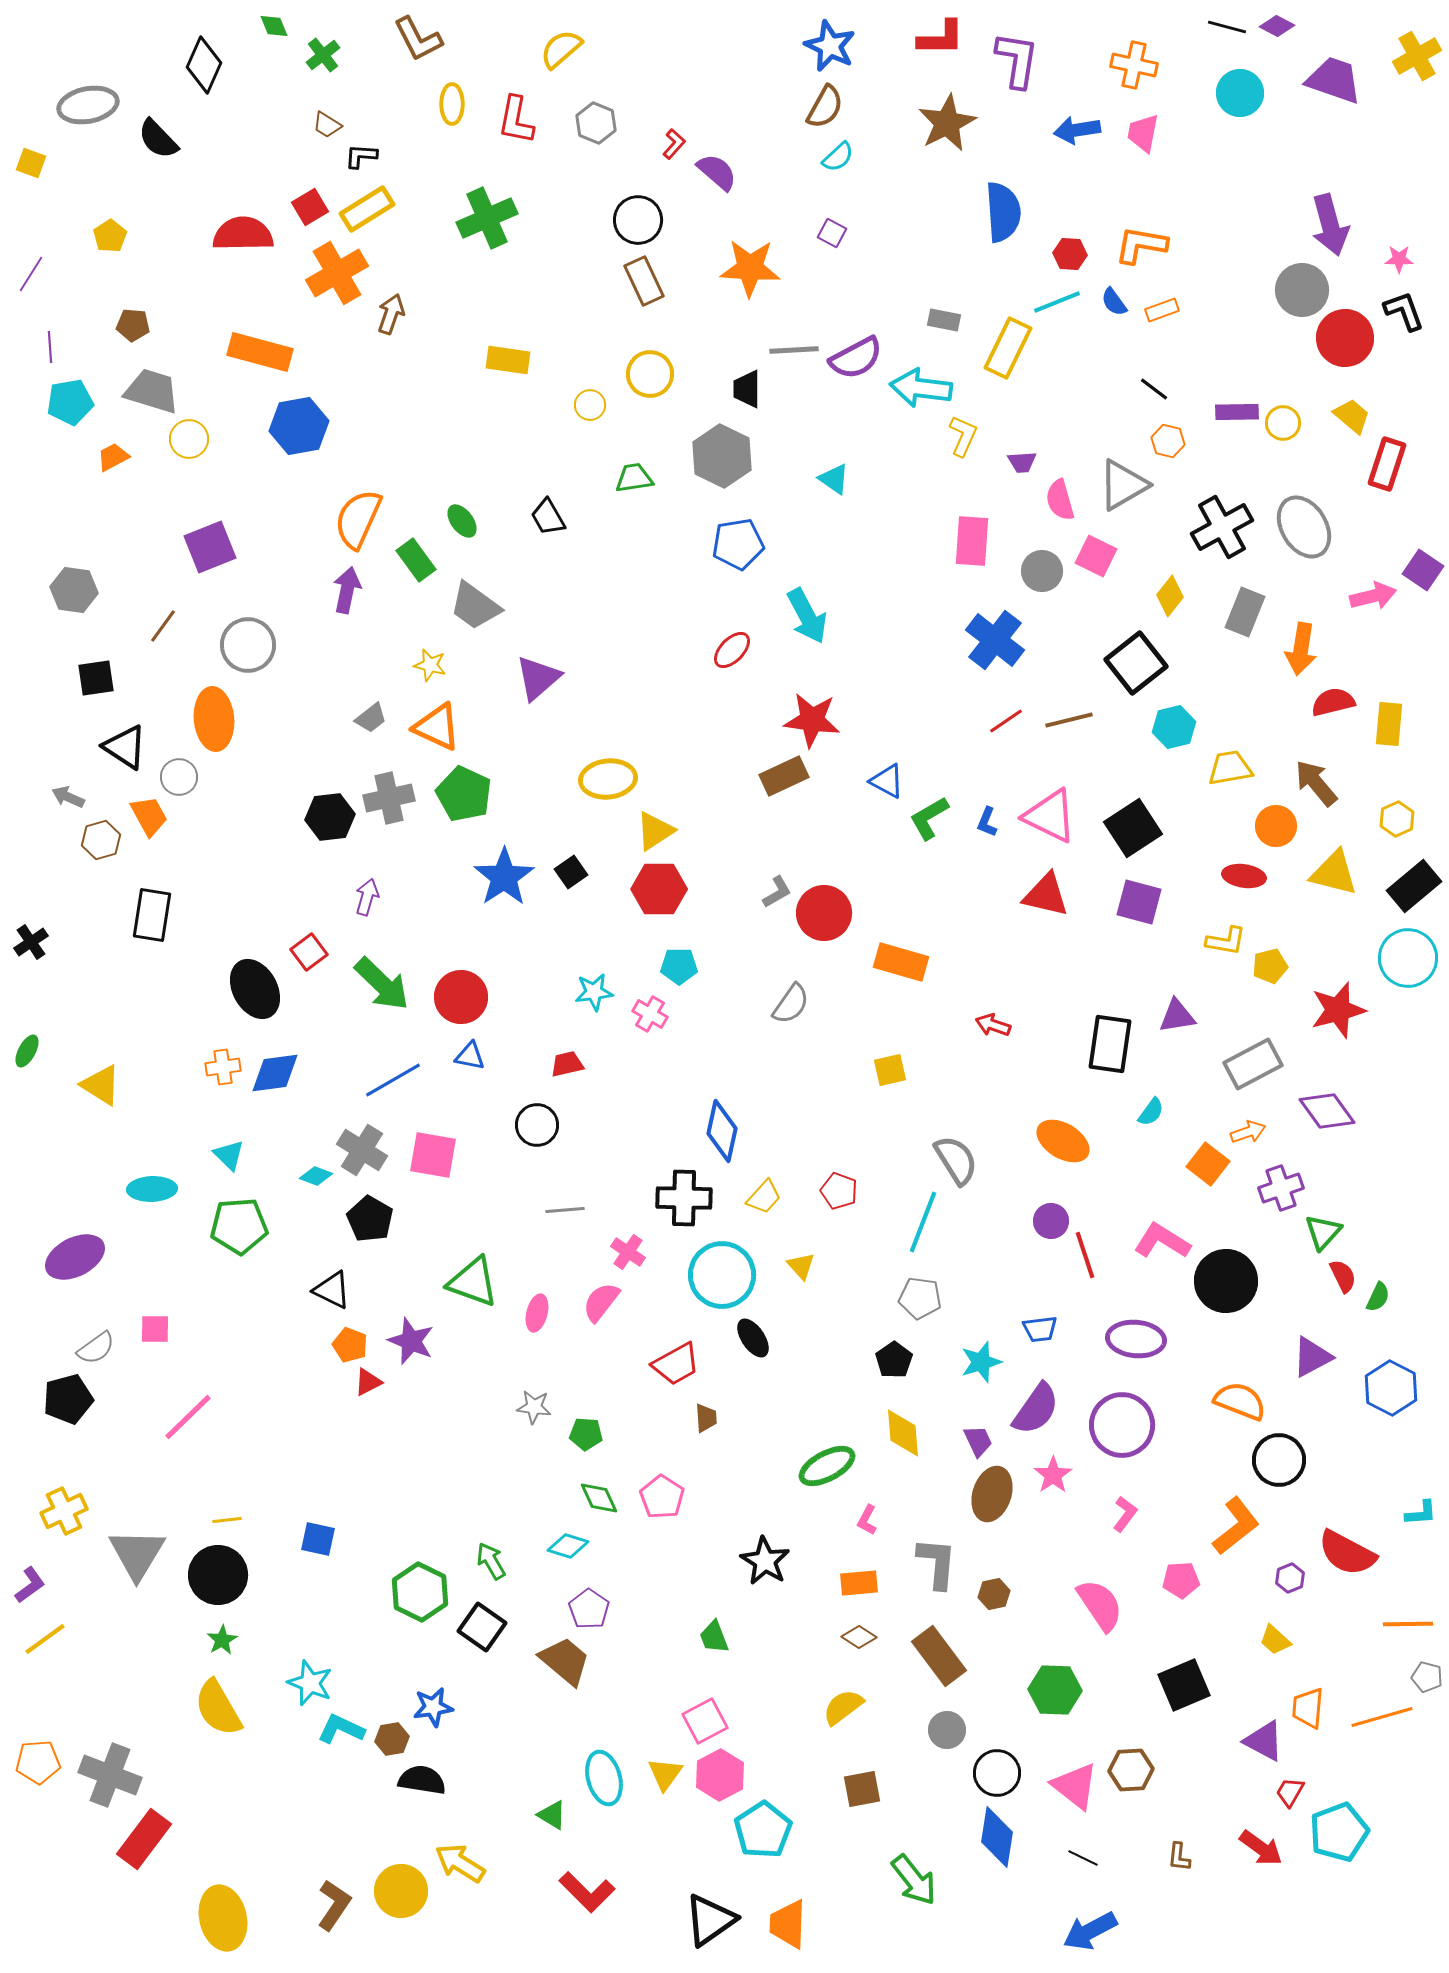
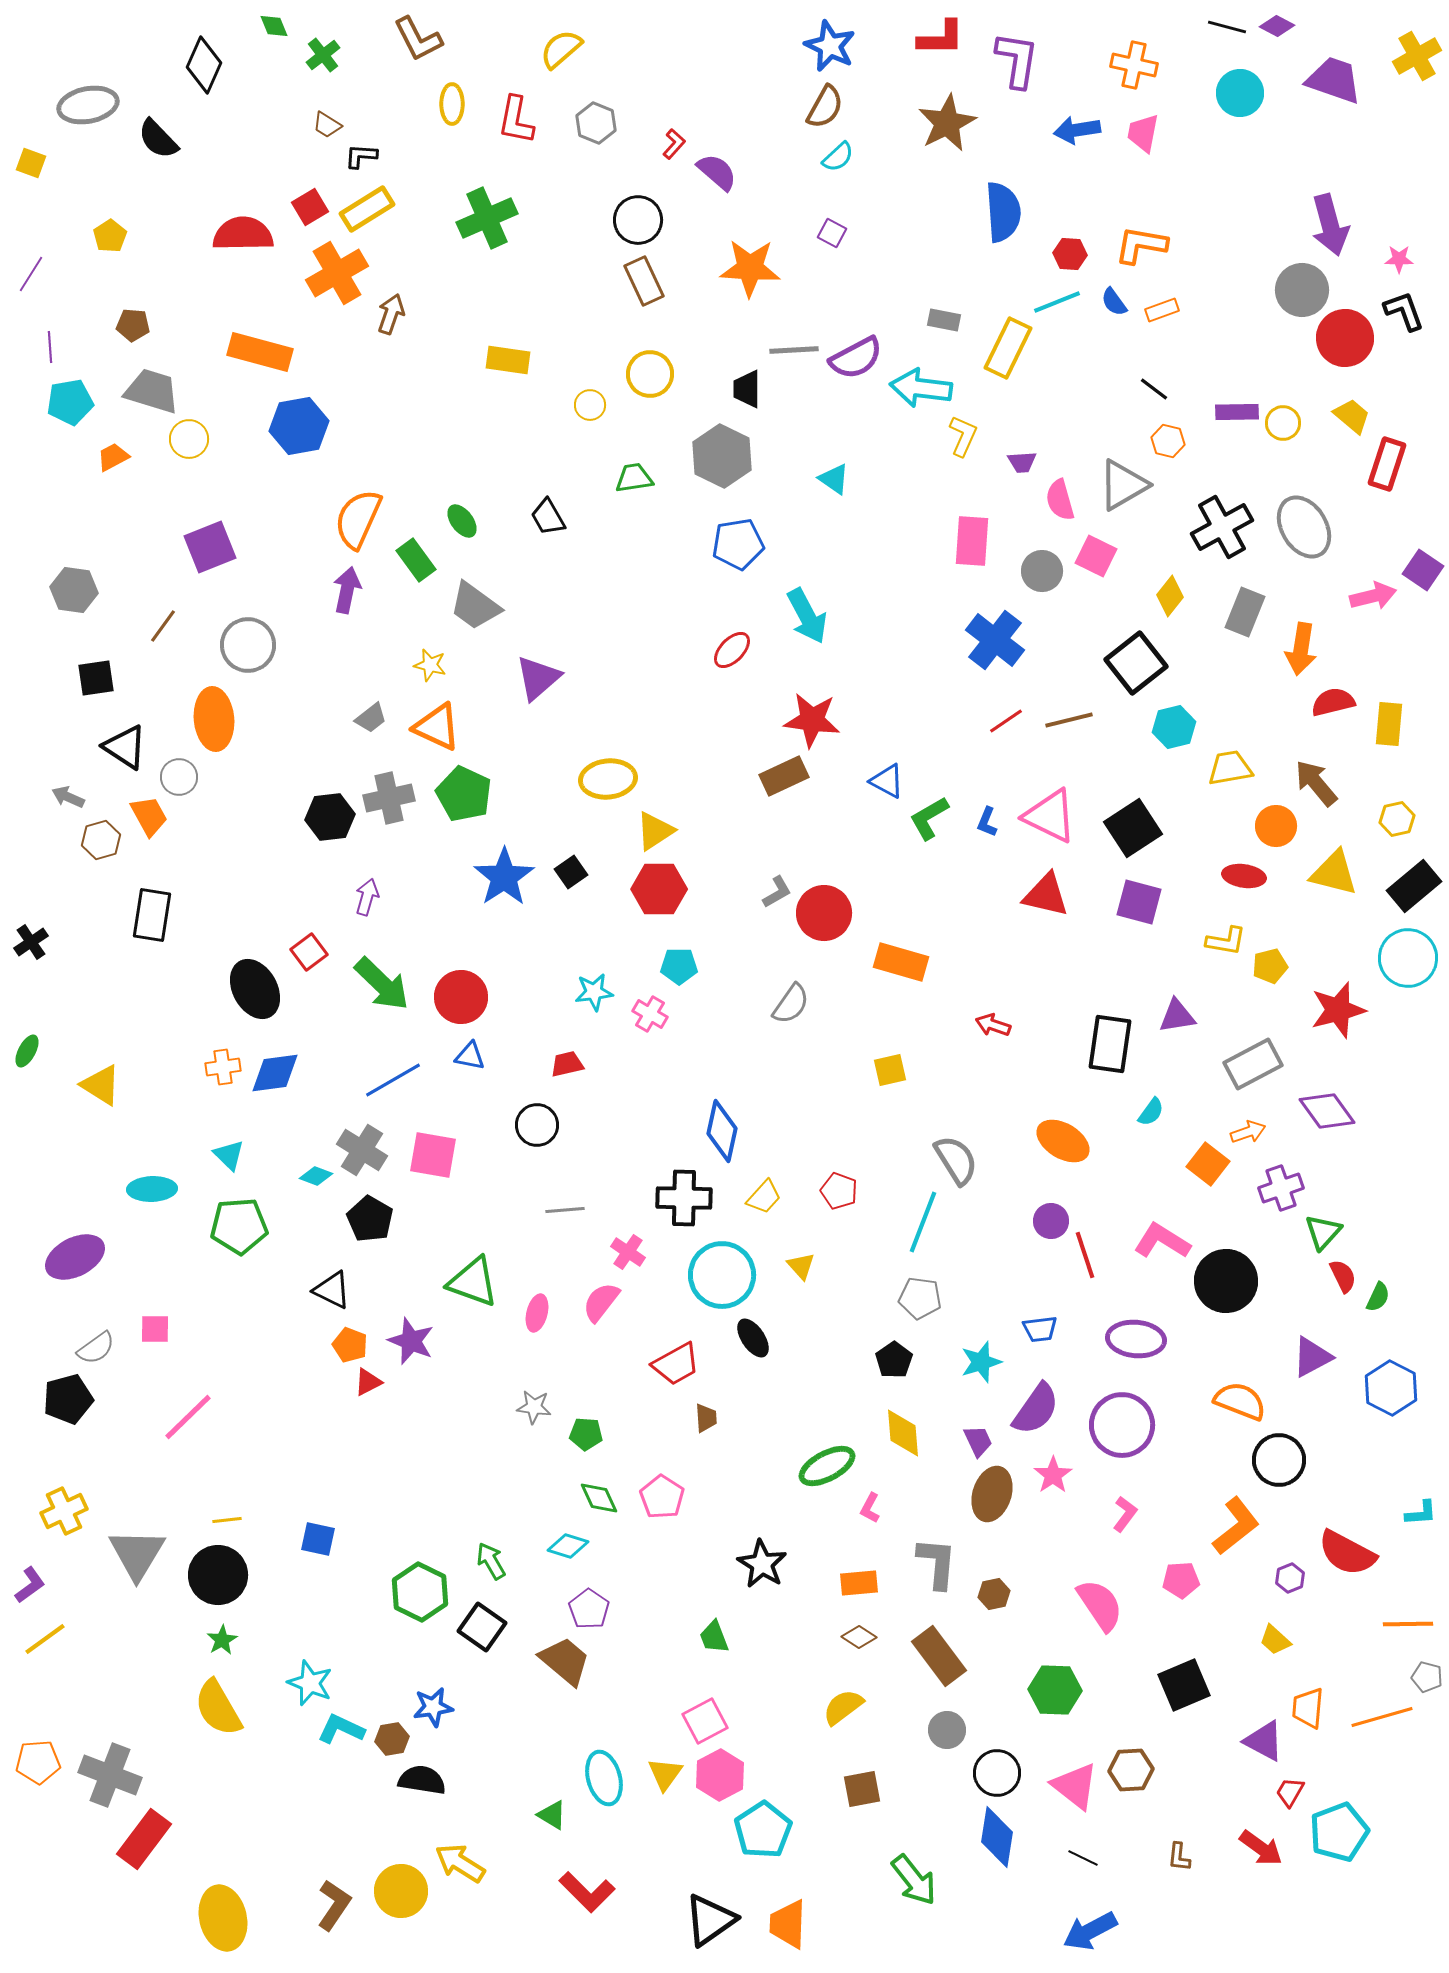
yellow hexagon at (1397, 819): rotated 12 degrees clockwise
pink L-shape at (867, 1520): moved 3 px right, 12 px up
black star at (765, 1561): moved 3 px left, 3 px down
